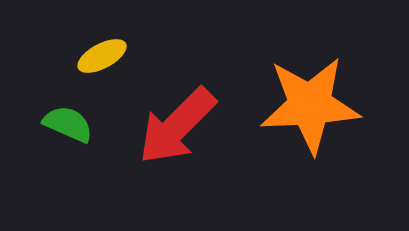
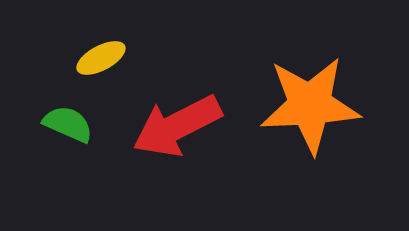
yellow ellipse: moved 1 px left, 2 px down
red arrow: rotated 18 degrees clockwise
